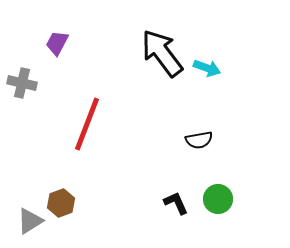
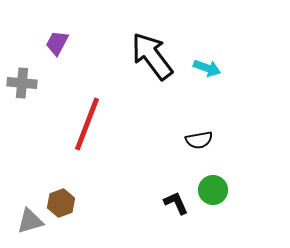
black arrow: moved 10 px left, 3 px down
gray cross: rotated 8 degrees counterclockwise
green circle: moved 5 px left, 9 px up
gray triangle: rotated 16 degrees clockwise
